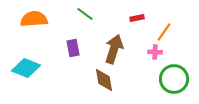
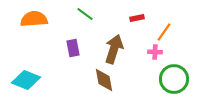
cyan diamond: moved 12 px down
